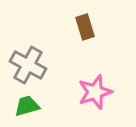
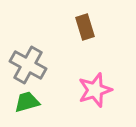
pink star: moved 2 px up
green trapezoid: moved 4 px up
